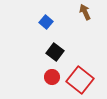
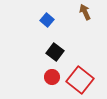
blue square: moved 1 px right, 2 px up
